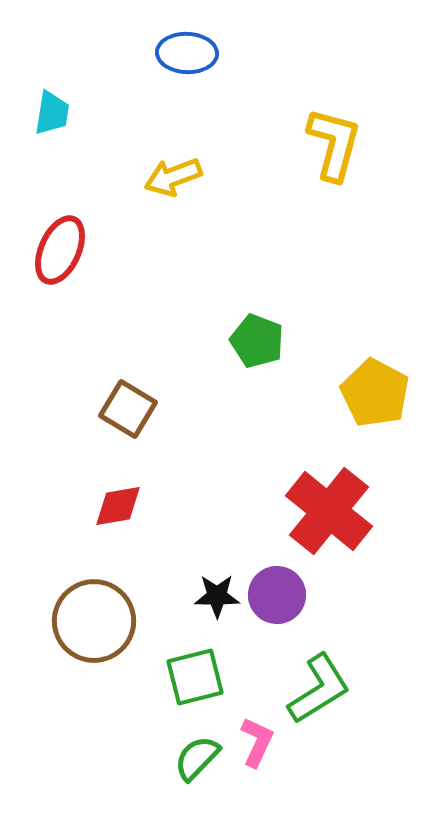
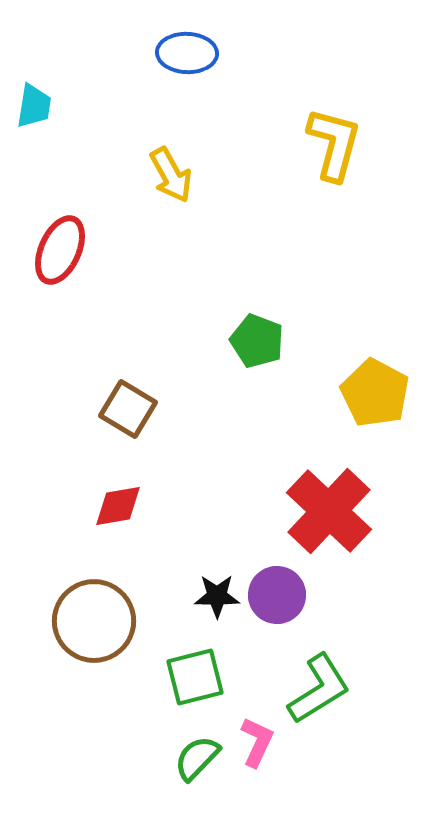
cyan trapezoid: moved 18 px left, 7 px up
yellow arrow: moved 2 px left, 2 px up; rotated 98 degrees counterclockwise
red cross: rotated 4 degrees clockwise
